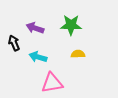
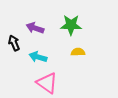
yellow semicircle: moved 2 px up
pink triangle: moved 5 px left; rotated 45 degrees clockwise
